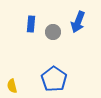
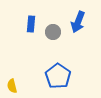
blue pentagon: moved 4 px right, 3 px up
